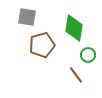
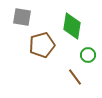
gray square: moved 5 px left
green diamond: moved 2 px left, 2 px up
brown line: moved 1 px left, 2 px down
